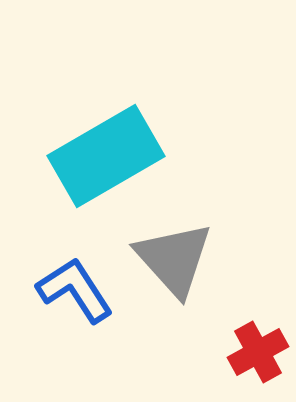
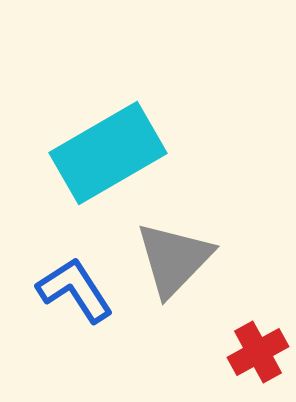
cyan rectangle: moved 2 px right, 3 px up
gray triangle: rotated 26 degrees clockwise
